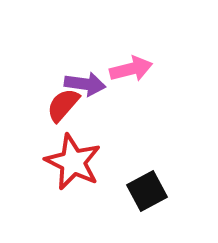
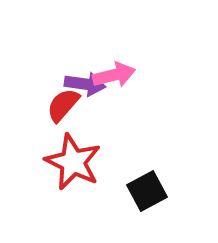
pink arrow: moved 17 px left, 6 px down
